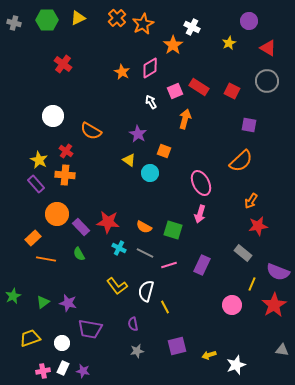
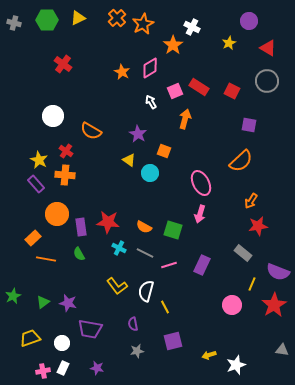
purple rectangle at (81, 227): rotated 36 degrees clockwise
purple square at (177, 346): moved 4 px left, 5 px up
purple star at (83, 371): moved 14 px right, 3 px up
